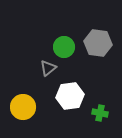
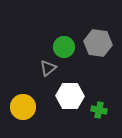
white hexagon: rotated 8 degrees clockwise
green cross: moved 1 px left, 3 px up
